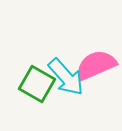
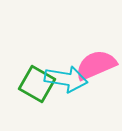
cyan arrow: moved 2 px down; rotated 39 degrees counterclockwise
